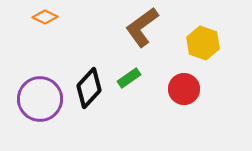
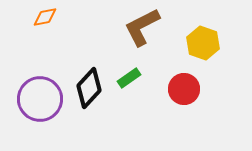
orange diamond: rotated 35 degrees counterclockwise
brown L-shape: rotated 9 degrees clockwise
